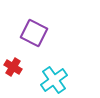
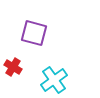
purple square: rotated 12 degrees counterclockwise
